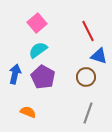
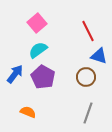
blue arrow: rotated 24 degrees clockwise
